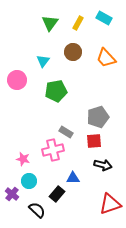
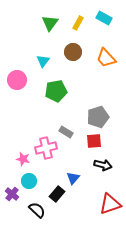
pink cross: moved 7 px left, 2 px up
blue triangle: rotated 48 degrees counterclockwise
